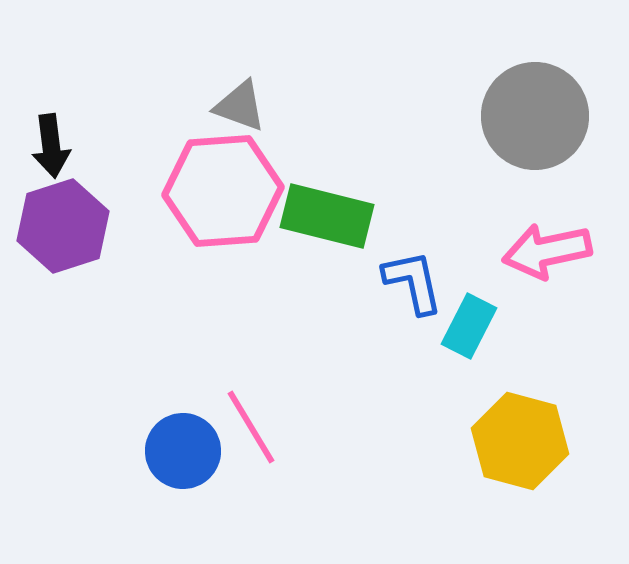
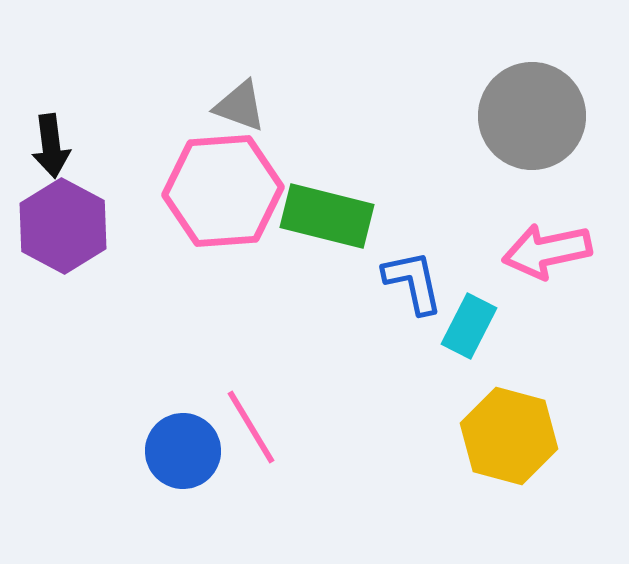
gray circle: moved 3 px left
purple hexagon: rotated 14 degrees counterclockwise
yellow hexagon: moved 11 px left, 5 px up
